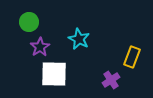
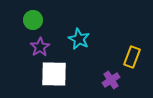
green circle: moved 4 px right, 2 px up
